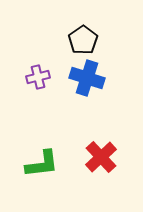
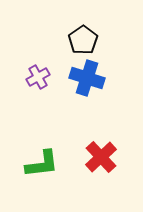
purple cross: rotated 15 degrees counterclockwise
